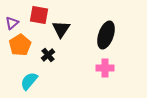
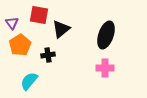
purple triangle: rotated 24 degrees counterclockwise
black triangle: rotated 18 degrees clockwise
black cross: rotated 32 degrees clockwise
